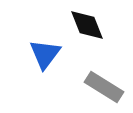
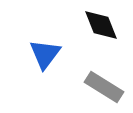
black diamond: moved 14 px right
